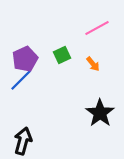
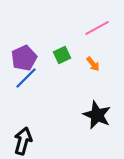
purple pentagon: moved 1 px left, 1 px up
blue line: moved 5 px right, 2 px up
black star: moved 3 px left, 2 px down; rotated 12 degrees counterclockwise
